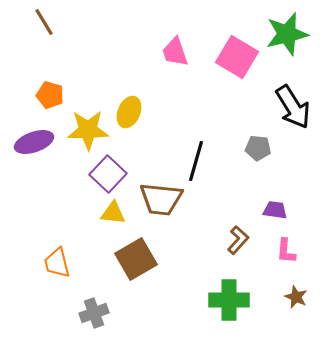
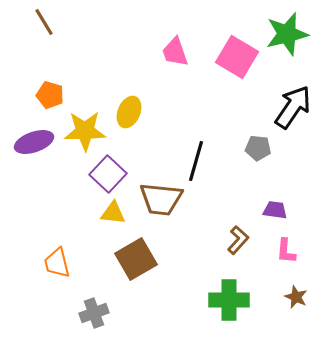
black arrow: rotated 114 degrees counterclockwise
yellow star: moved 3 px left, 1 px down
